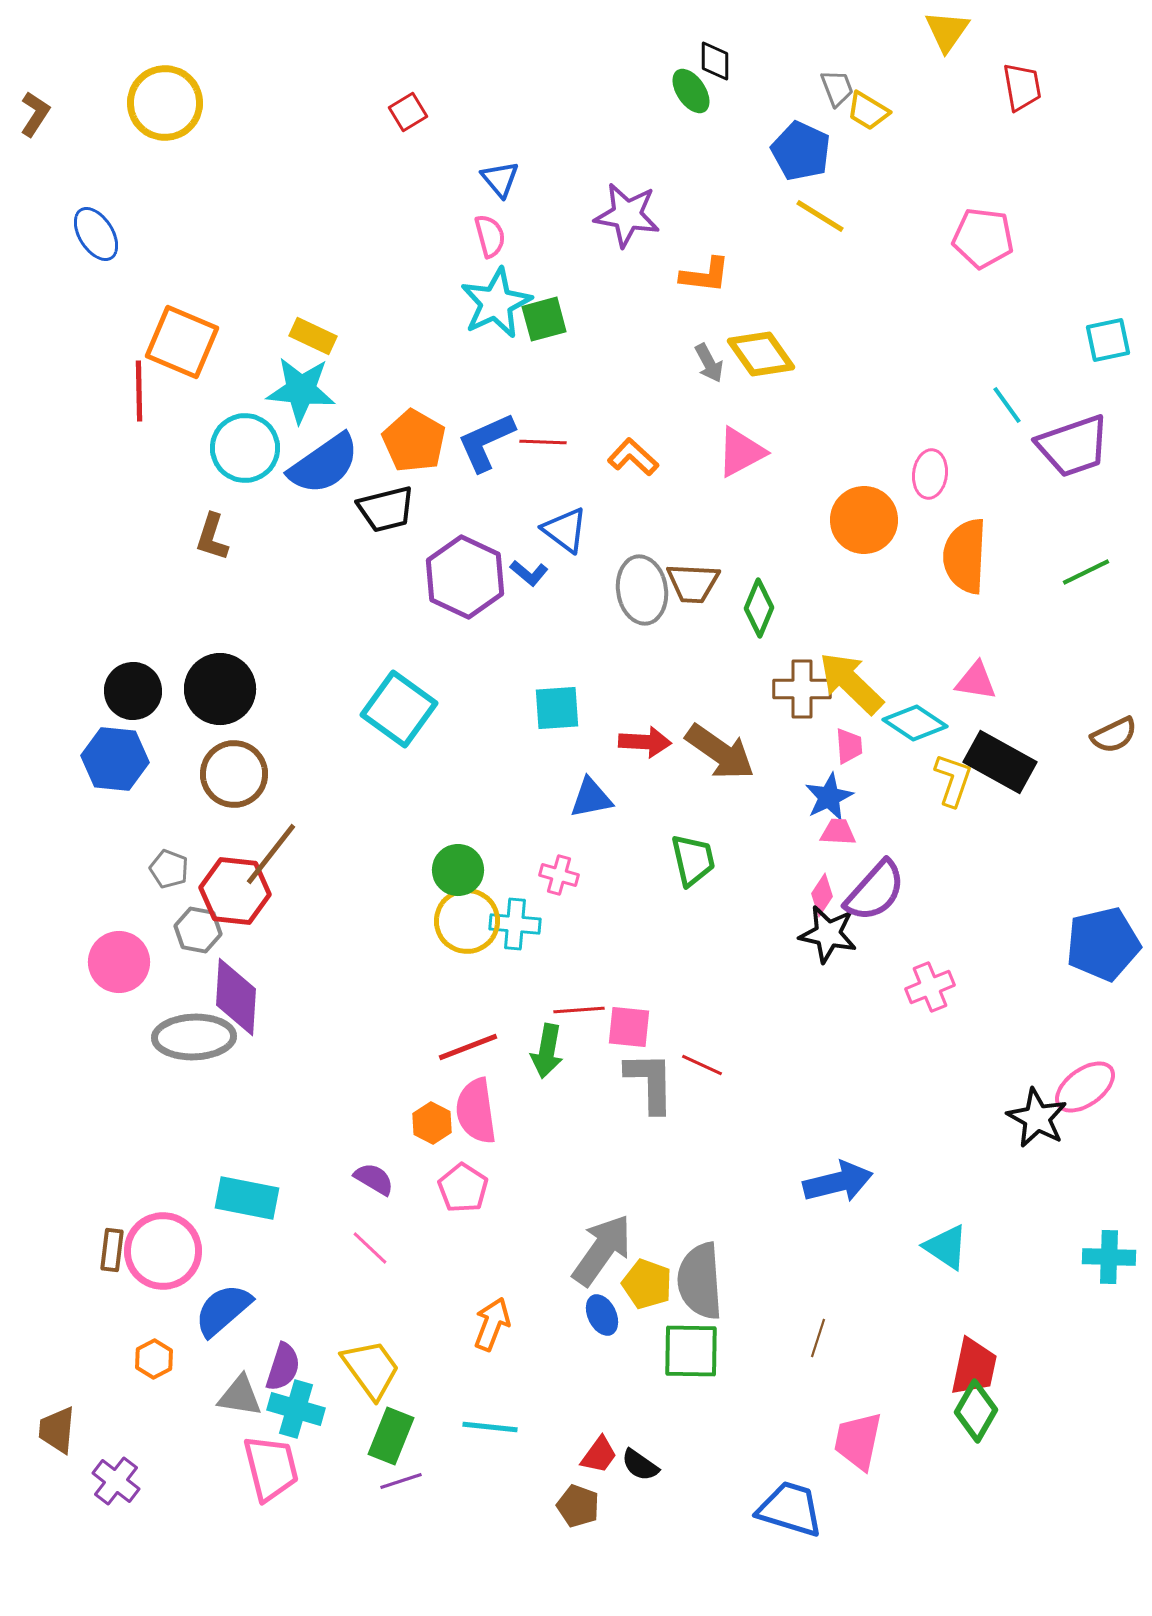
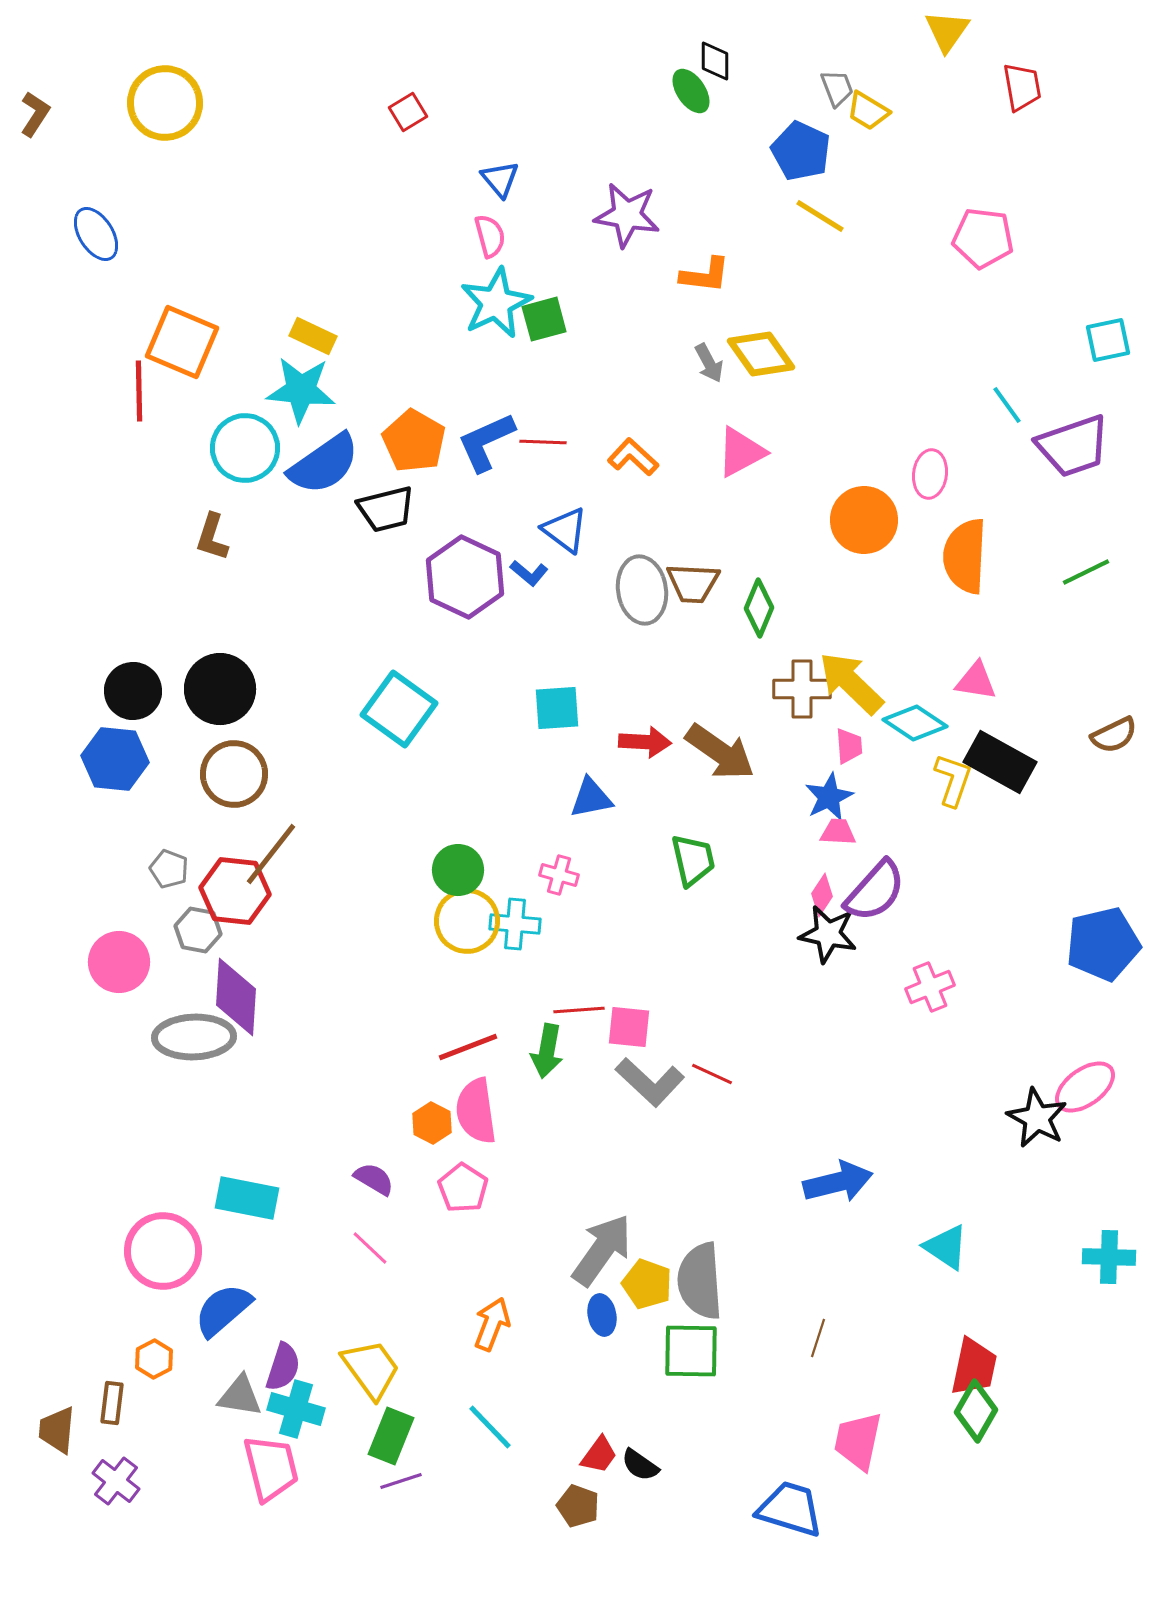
red line at (702, 1065): moved 10 px right, 9 px down
gray L-shape at (650, 1082): rotated 134 degrees clockwise
brown rectangle at (112, 1250): moved 153 px down
blue ellipse at (602, 1315): rotated 15 degrees clockwise
cyan line at (490, 1427): rotated 40 degrees clockwise
